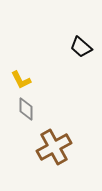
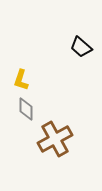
yellow L-shape: rotated 45 degrees clockwise
brown cross: moved 1 px right, 8 px up
